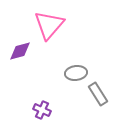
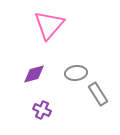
purple diamond: moved 14 px right, 23 px down
